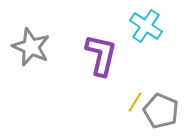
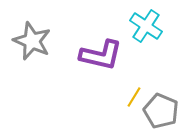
gray star: moved 1 px right, 6 px up
purple L-shape: rotated 90 degrees clockwise
yellow line: moved 1 px left, 5 px up
